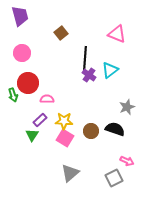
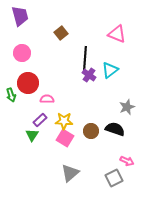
green arrow: moved 2 px left
